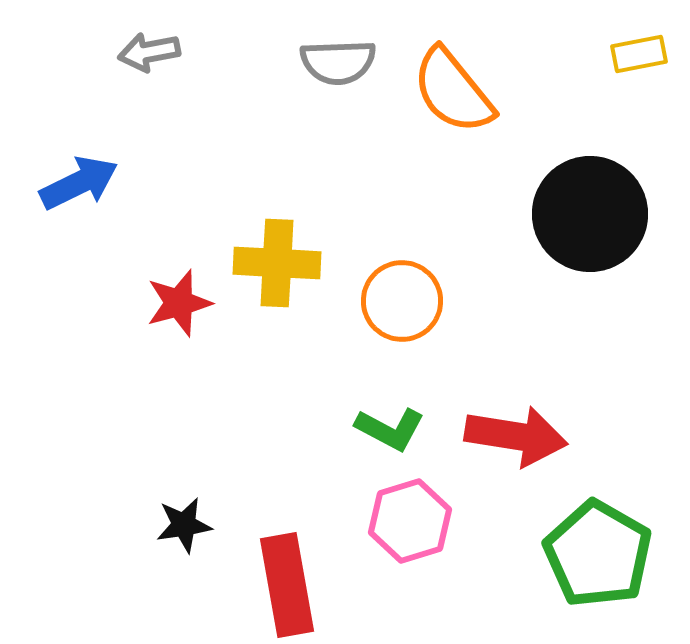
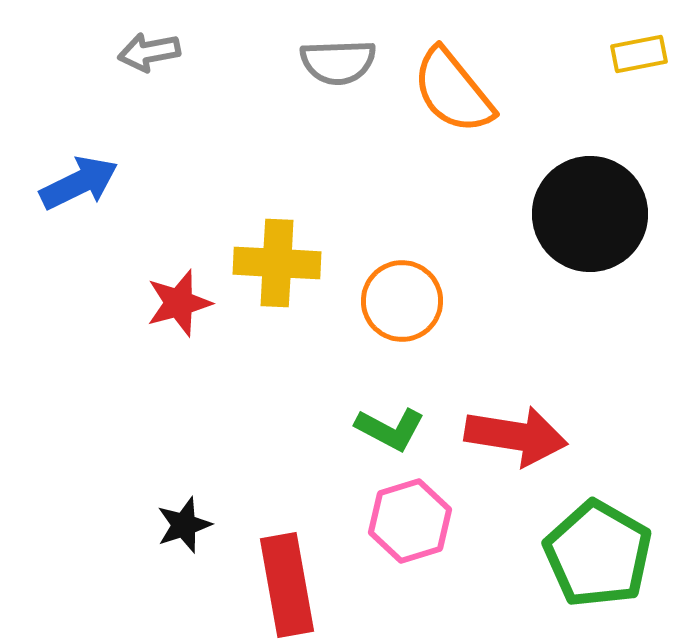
black star: rotated 10 degrees counterclockwise
